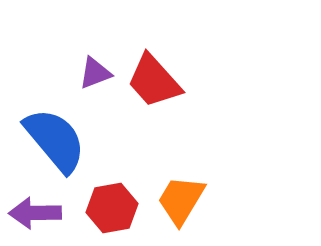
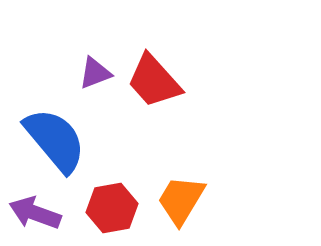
purple arrow: rotated 21 degrees clockwise
